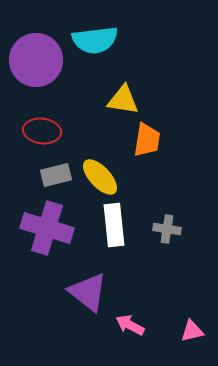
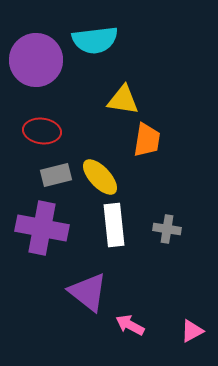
purple cross: moved 5 px left; rotated 6 degrees counterclockwise
pink triangle: rotated 15 degrees counterclockwise
